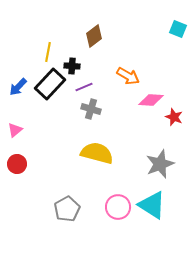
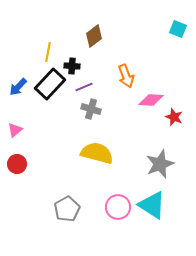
orange arrow: moved 2 px left; rotated 40 degrees clockwise
